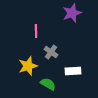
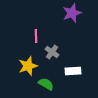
pink line: moved 5 px down
gray cross: moved 1 px right
green semicircle: moved 2 px left
